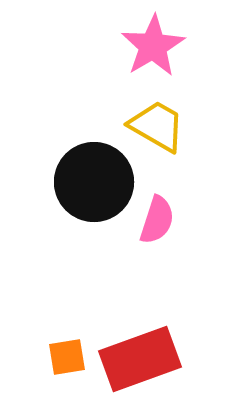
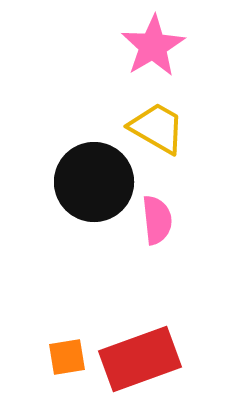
yellow trapezoid: moved 2 px down
pink semicircle: rotated 24 degrees counterclockwise
